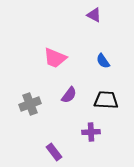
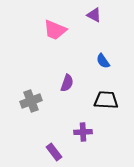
pink trapezoid: moved 28 px up
purple semicircle: moved 2 px left, 12 px up; rotated 18 degrees counterclockwise
gray cross: moved 1 px right, 3 px up
purple cross: moved 8 px left
